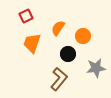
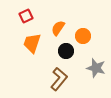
black circle: moved 2 px left, 3 px up
gray star: rotated 24 degrees clockwise
